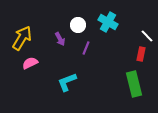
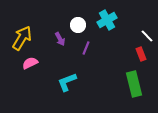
cyan cross: moved 1 px left, 2 px up; rotated 30 degrees clockwise
red rectangle: rotated 32 degrees counterclockwise
